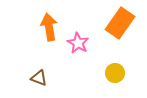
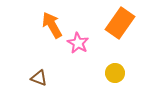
orange arrow: moved 3 px right, 2 px up; rotated 20 degrees counterclockwise
